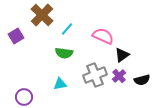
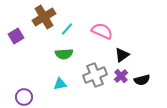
brown cross: moved 2 px right, 2 px down; rotated 15 degrees clockwise
pink semicircle: moved 1 px left, 5 px up
green semicircle: moved 1 px down; rotated 12 degrees counterclockwise
purple cross: moved 2 px right
